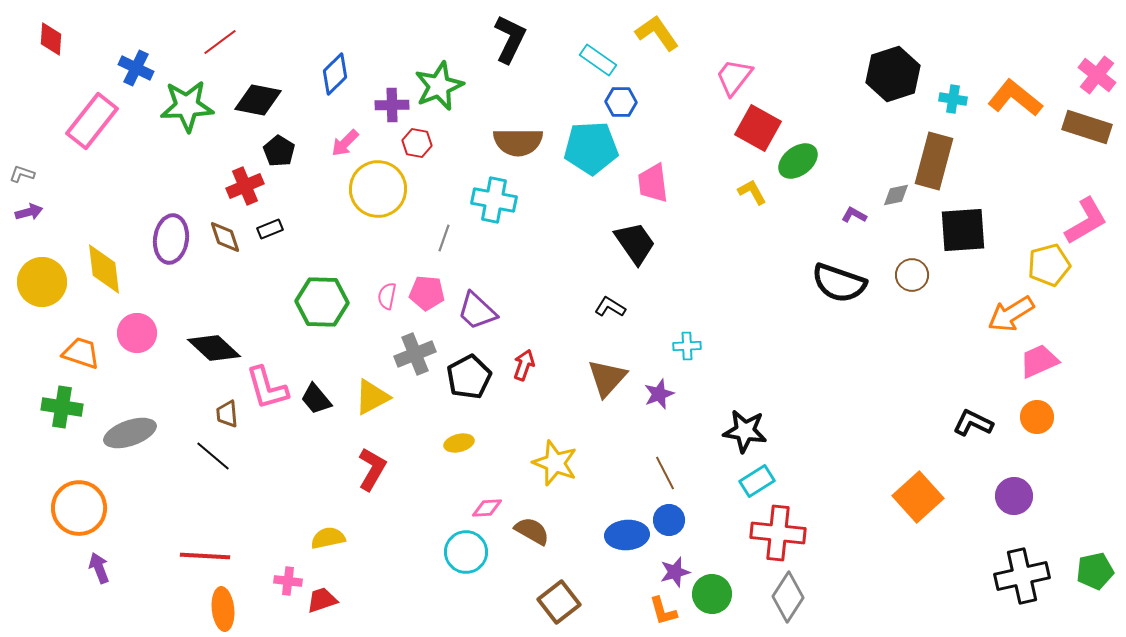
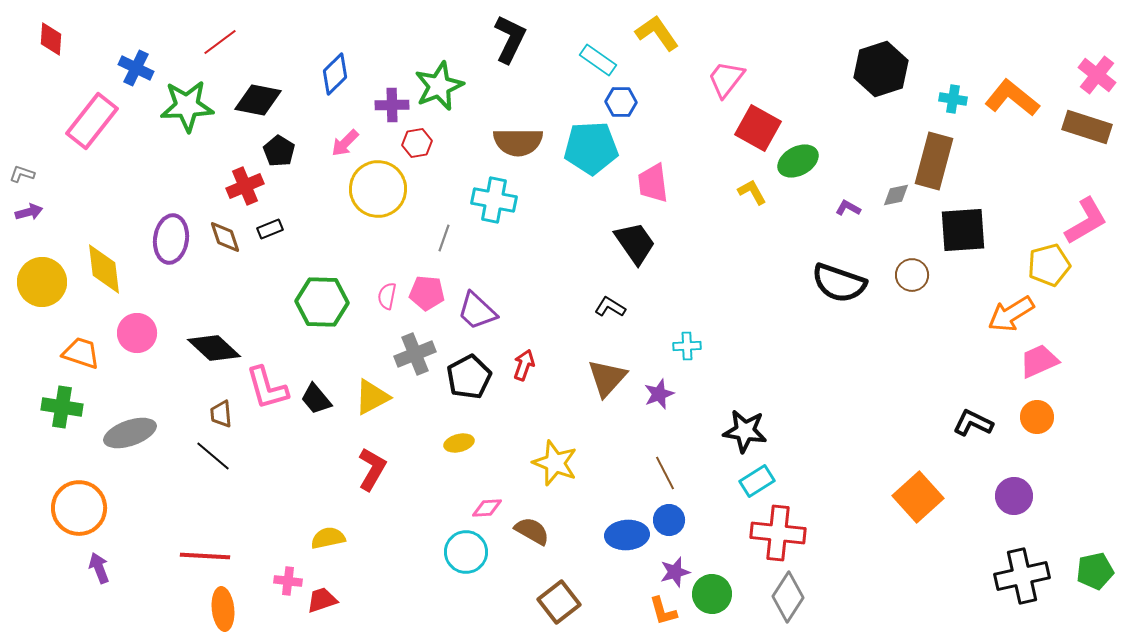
black hexagon at (893, 74): moved 12 px left, 5 px up
pink trapezoid at (734, 77): moved 8 px left, 2 px down
orange L-shape at (1015, 98): moved 3 px left
red hexagon at (417, 143): rotated 20 degrees counterclockwise
green ellipse at (798, 161): rotated 9 degrees clockwise
purple L-shape at (854, 215): moved 6 px left, 7 px up
brown trapezoid at (227, 414): moved 6 px left
